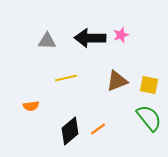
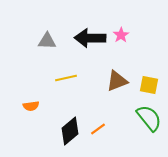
pink star: rotated 14 degrees counterclockwise
